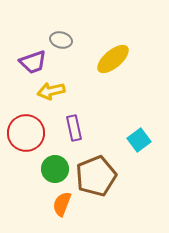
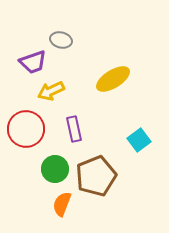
yellow ellipse: moved 20 px down; rotated 8 degrees clockwise
yellow arrow: rotated 12 degrees counterclockwise
purple rectangle: moved 1 px down
red circle: moved 4 px up
